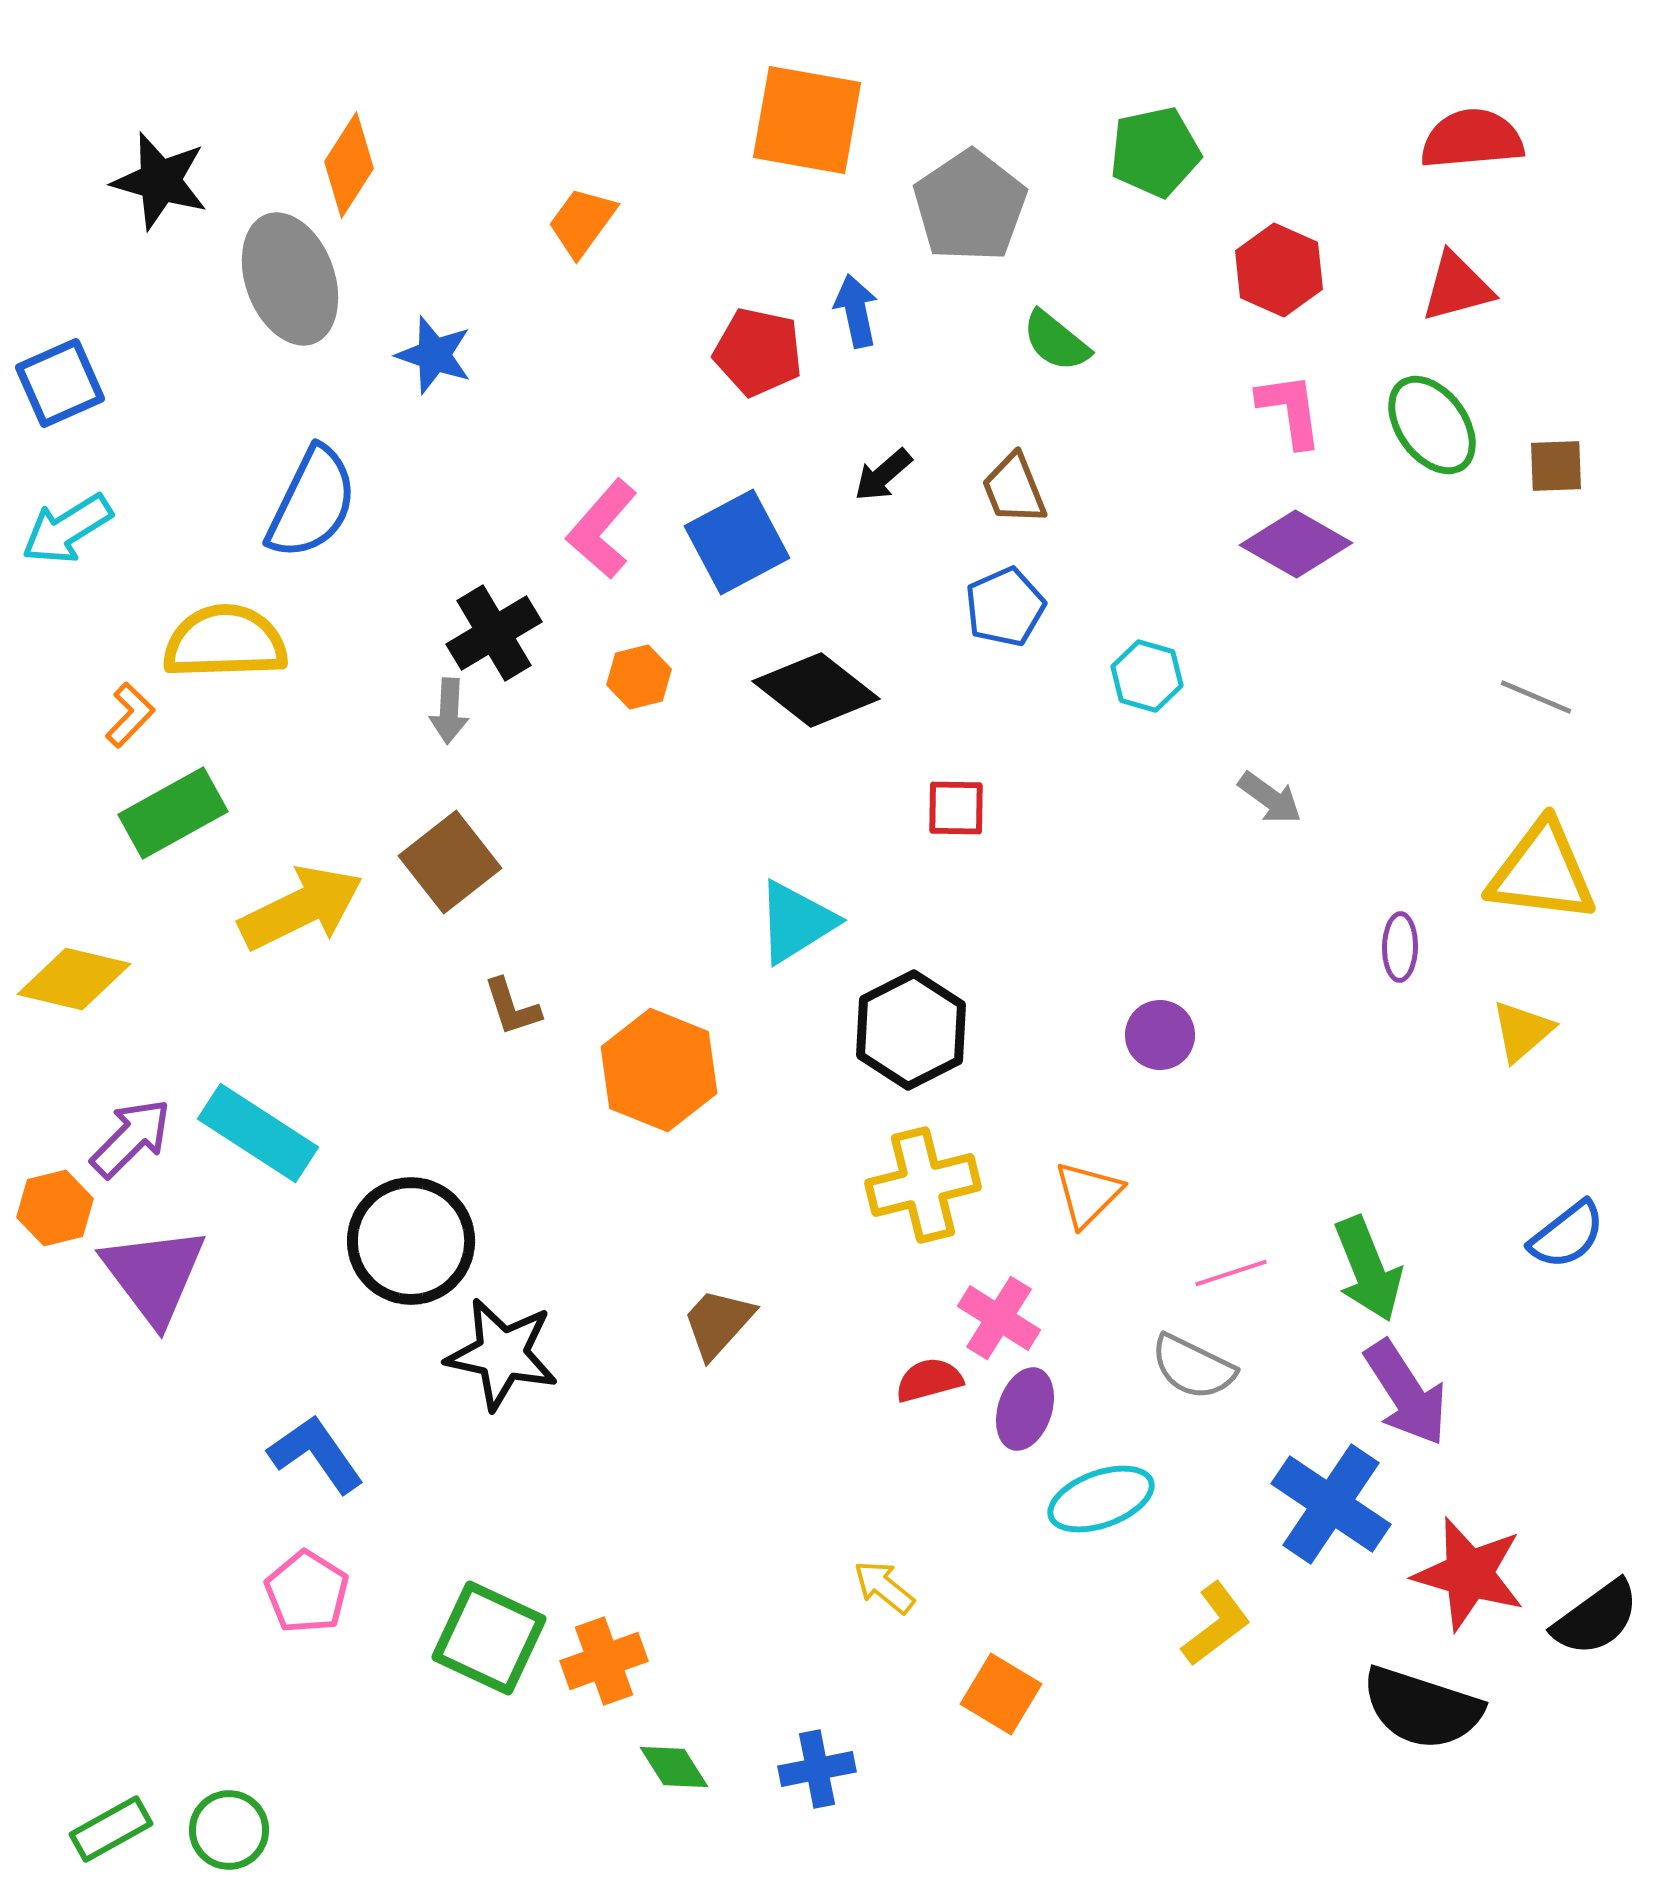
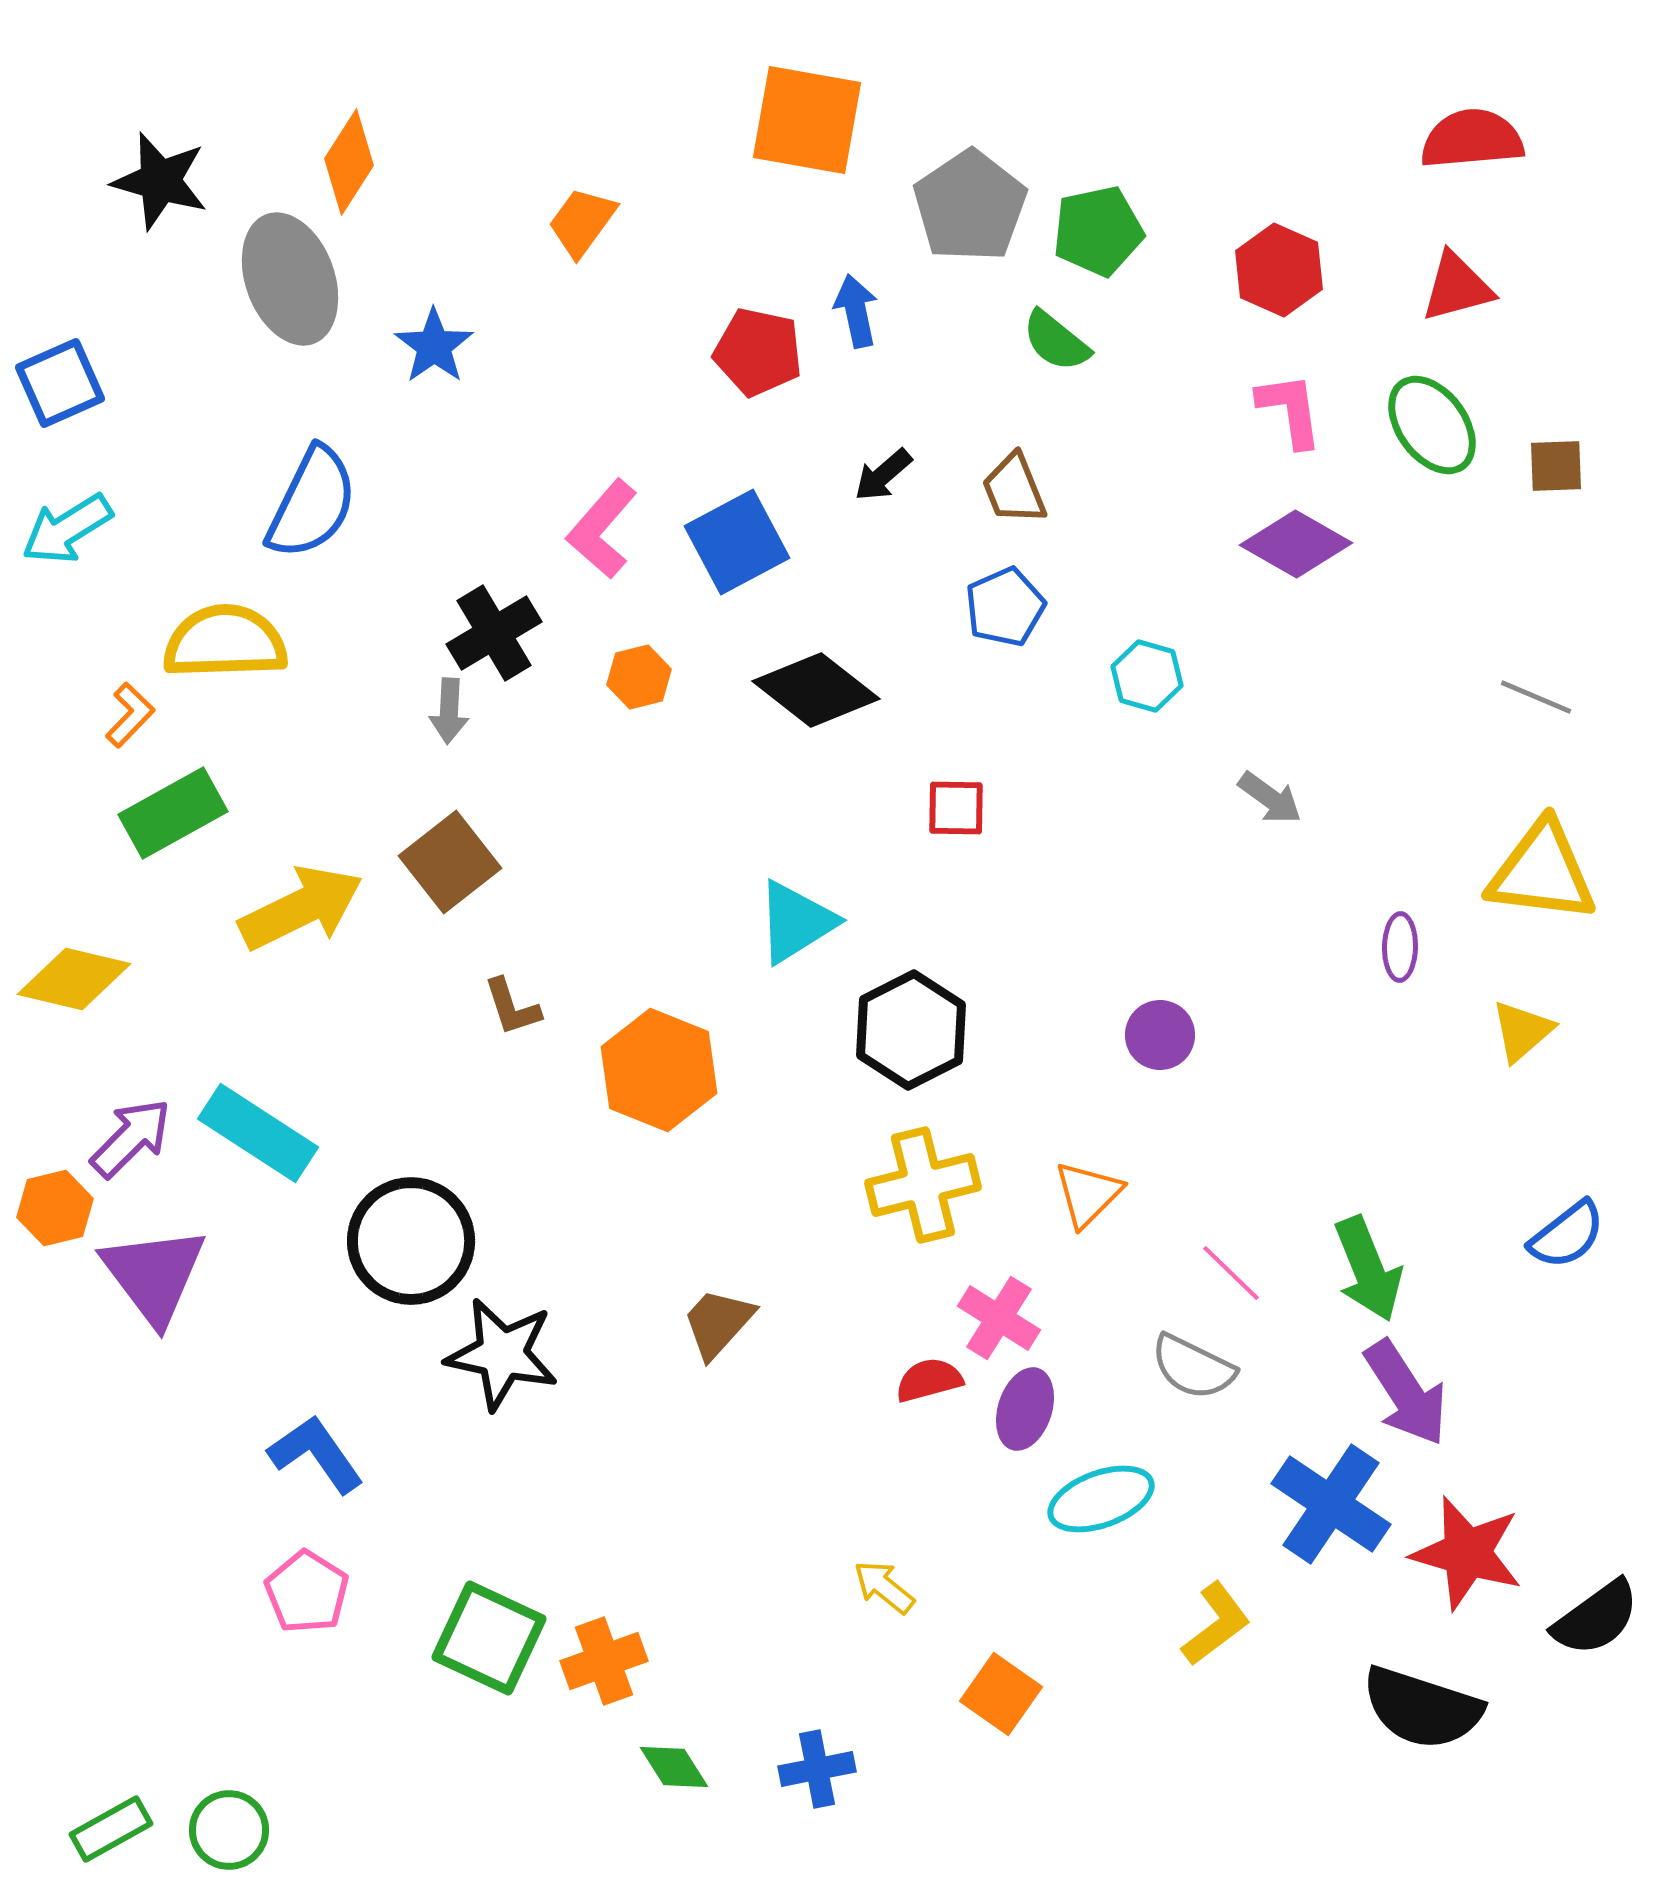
green pentagon at (1155, 152): moved 57 px left, 79 px down
orange diamond at (349, 165): moved 3 px up
blue star at (434, 355): moved 9 px up; rotated 18 degrees clockwise
pink line at (1231, 1273): rotated 62 degrees clockwise
red star at (1469, 1574): moved 2 px left, 21 px up
orange square at (1001, 1694): rotated 4 degrees clockwise
